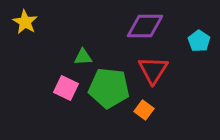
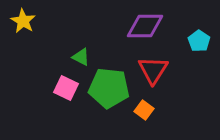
yellow star: moved 2 px left, 1 px up
green triangle: moved 2 px left; rotated 30 degrees clockwise
